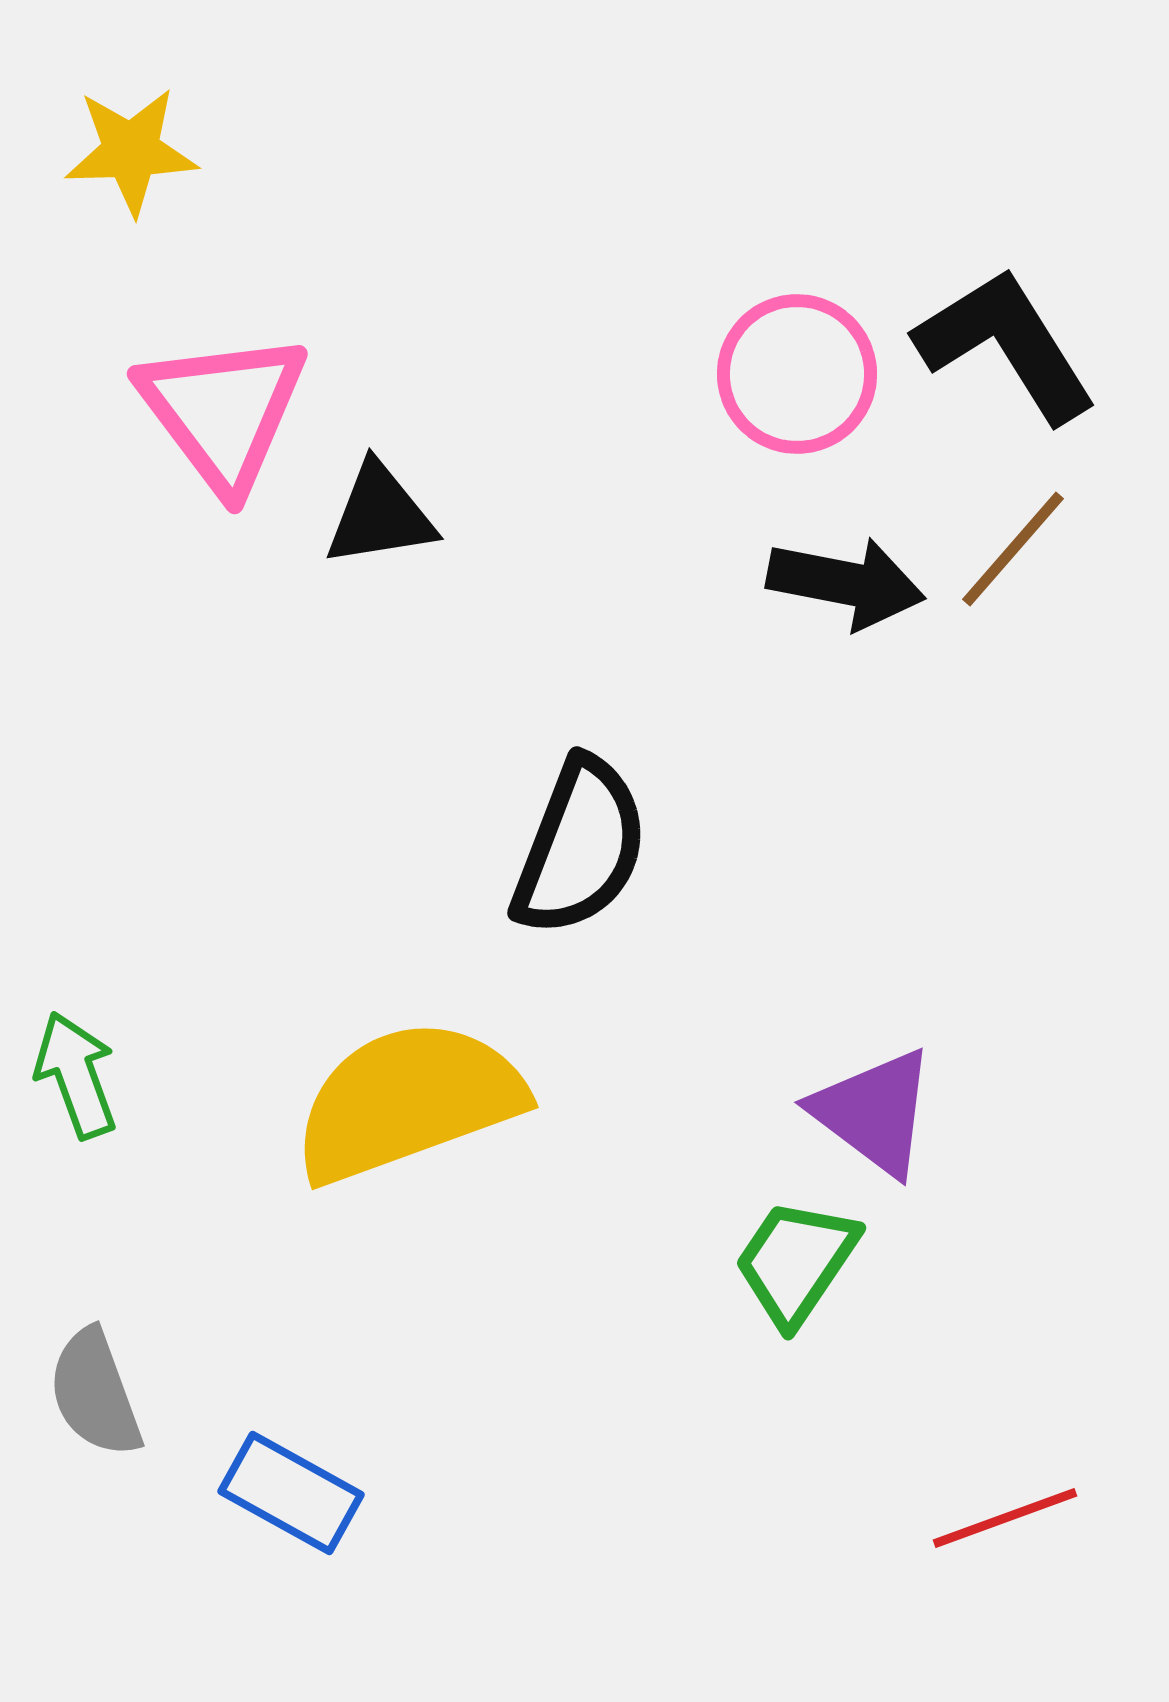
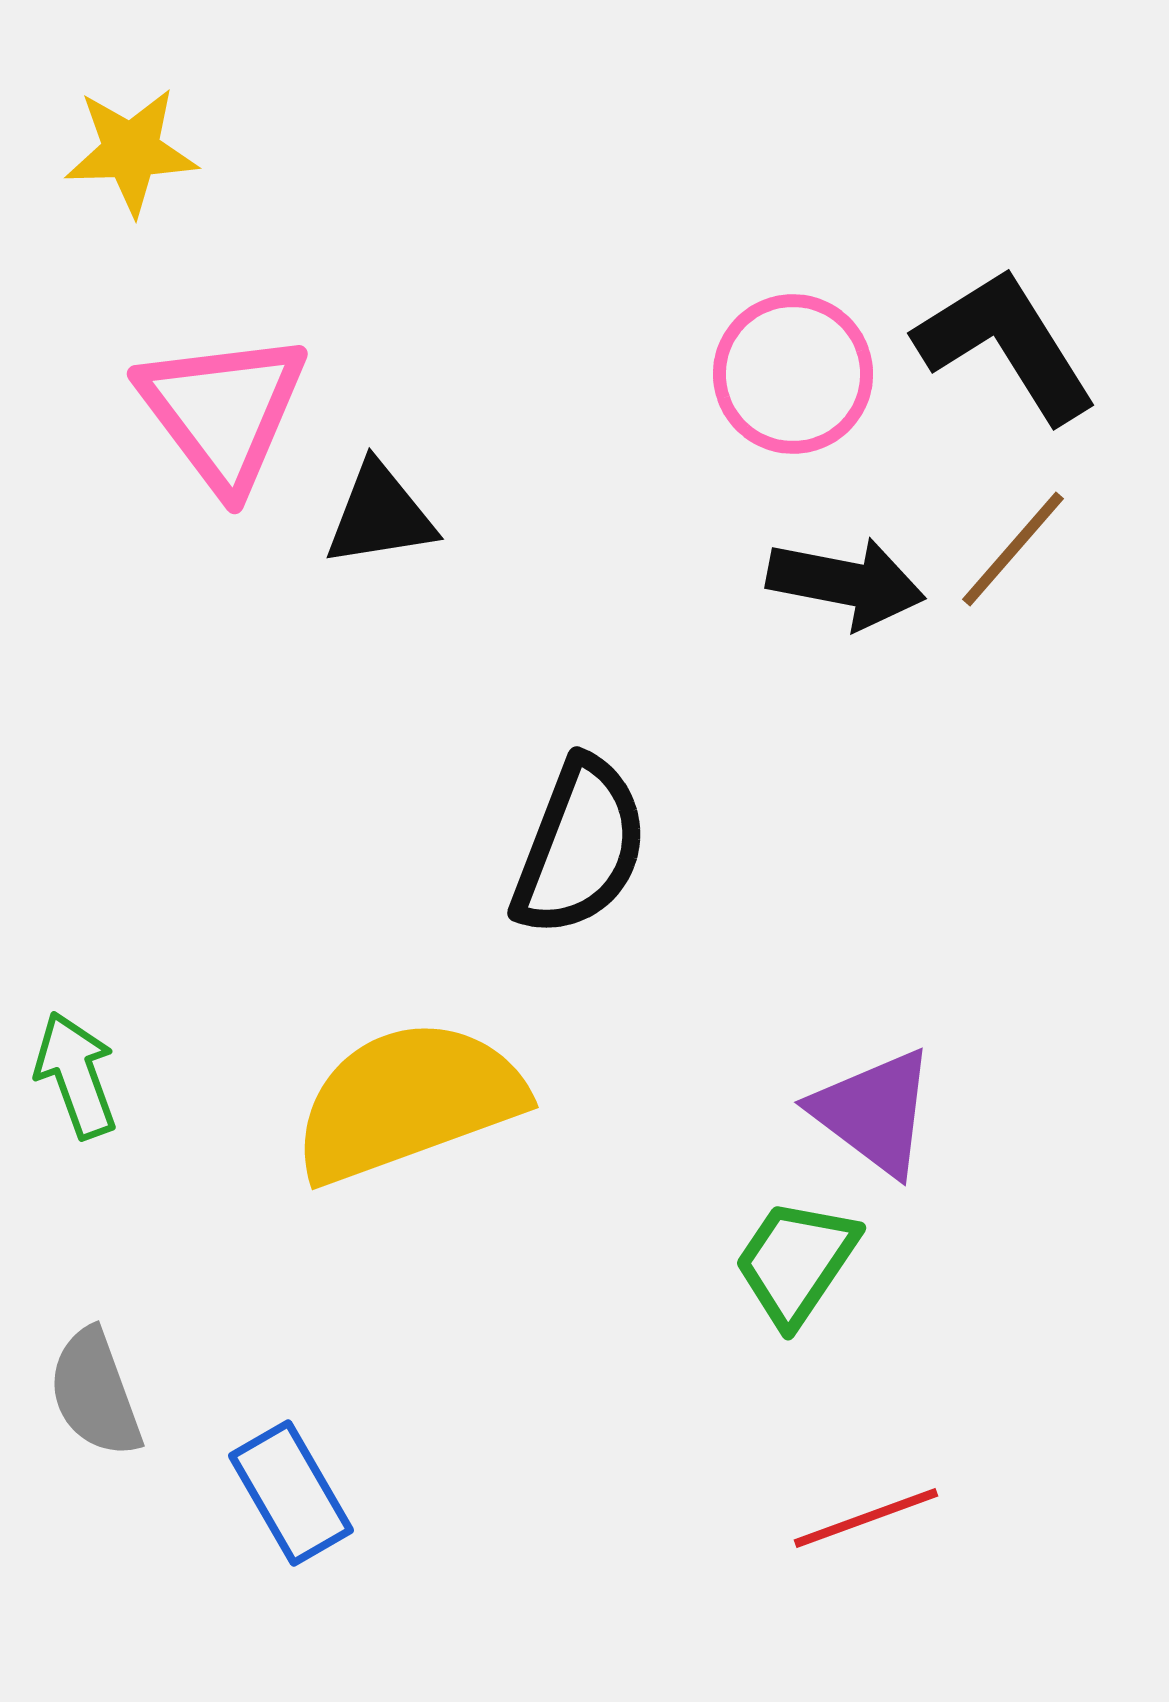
pink circle: moved 4 px left
blue rectangle: rotated 31 degrees clockwise
red line: moved 139 px left
